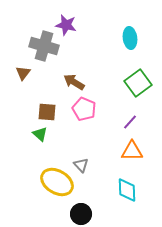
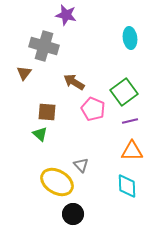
purple star: moved 10 px up
brown triangle: moved 1 px right
green square: moved 14 px left, 9 px down
pink pentagon: moved 9 px right
purple line: moved 1 px up; rotated 35 degrees clockwise
cyan diamond: moved 4 px up
black circle: moved 8 px left
